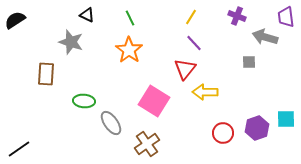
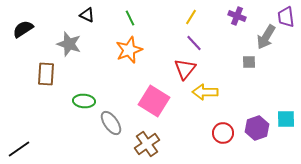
black semicircle: moved 8 px right, 9 px down
gray arrow: moved 1 px right; rotated 75 degrees counterclockwise
gray star: moved 2 px left, 2 px down
orange star: rotated 16 degrees clockwise
